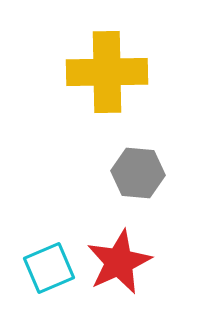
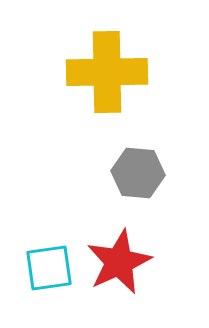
cyan square: rotated 15 degrees clockwise
